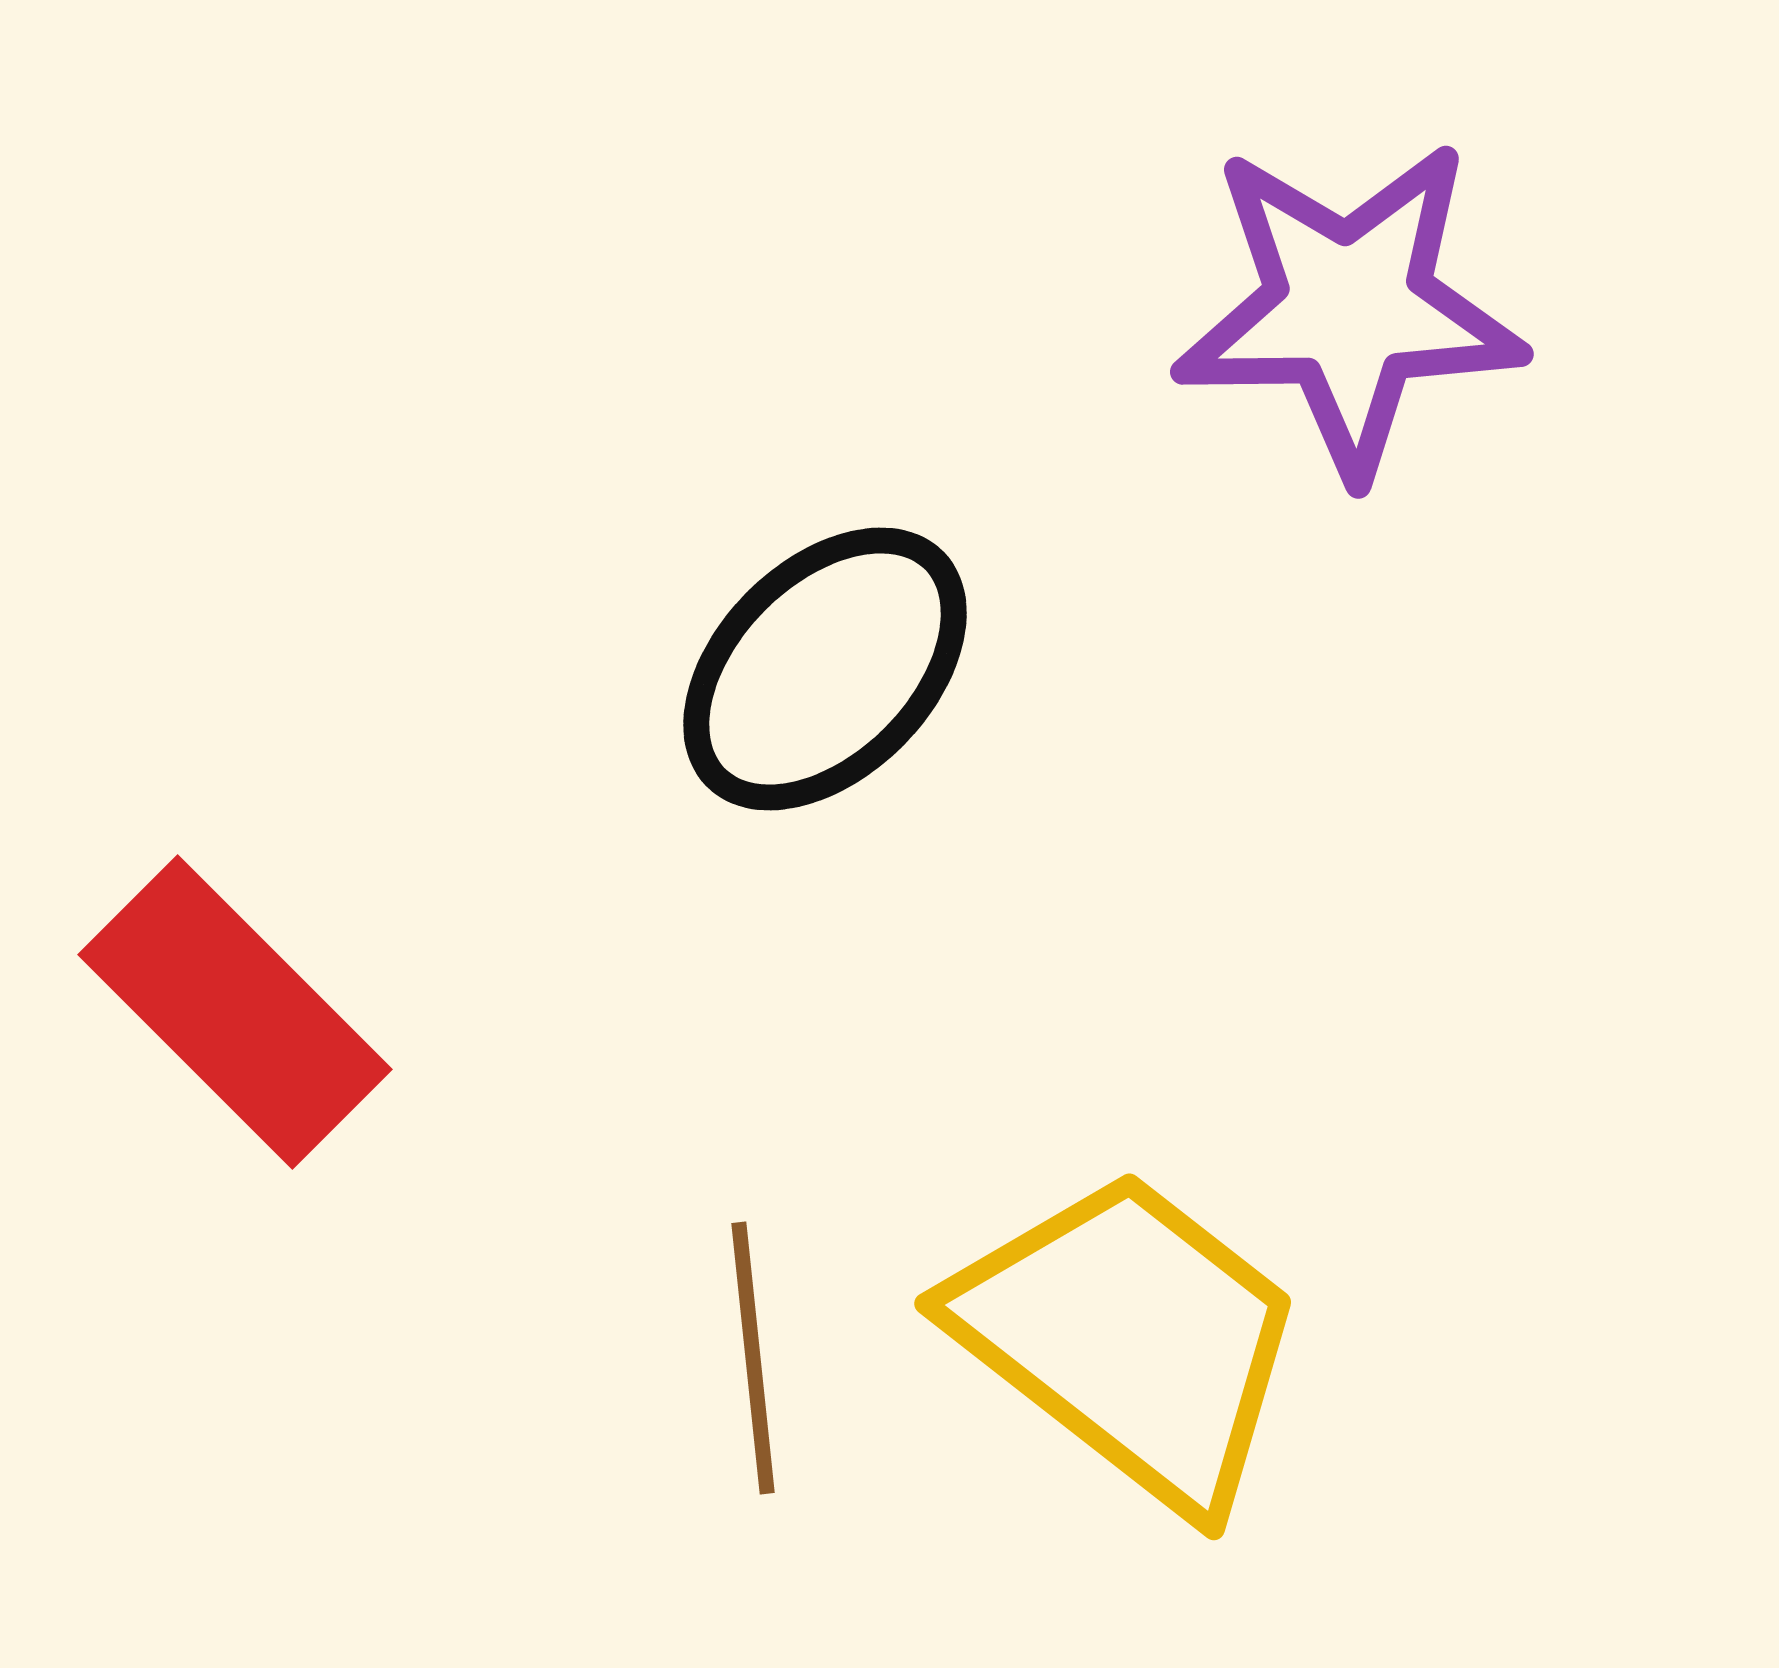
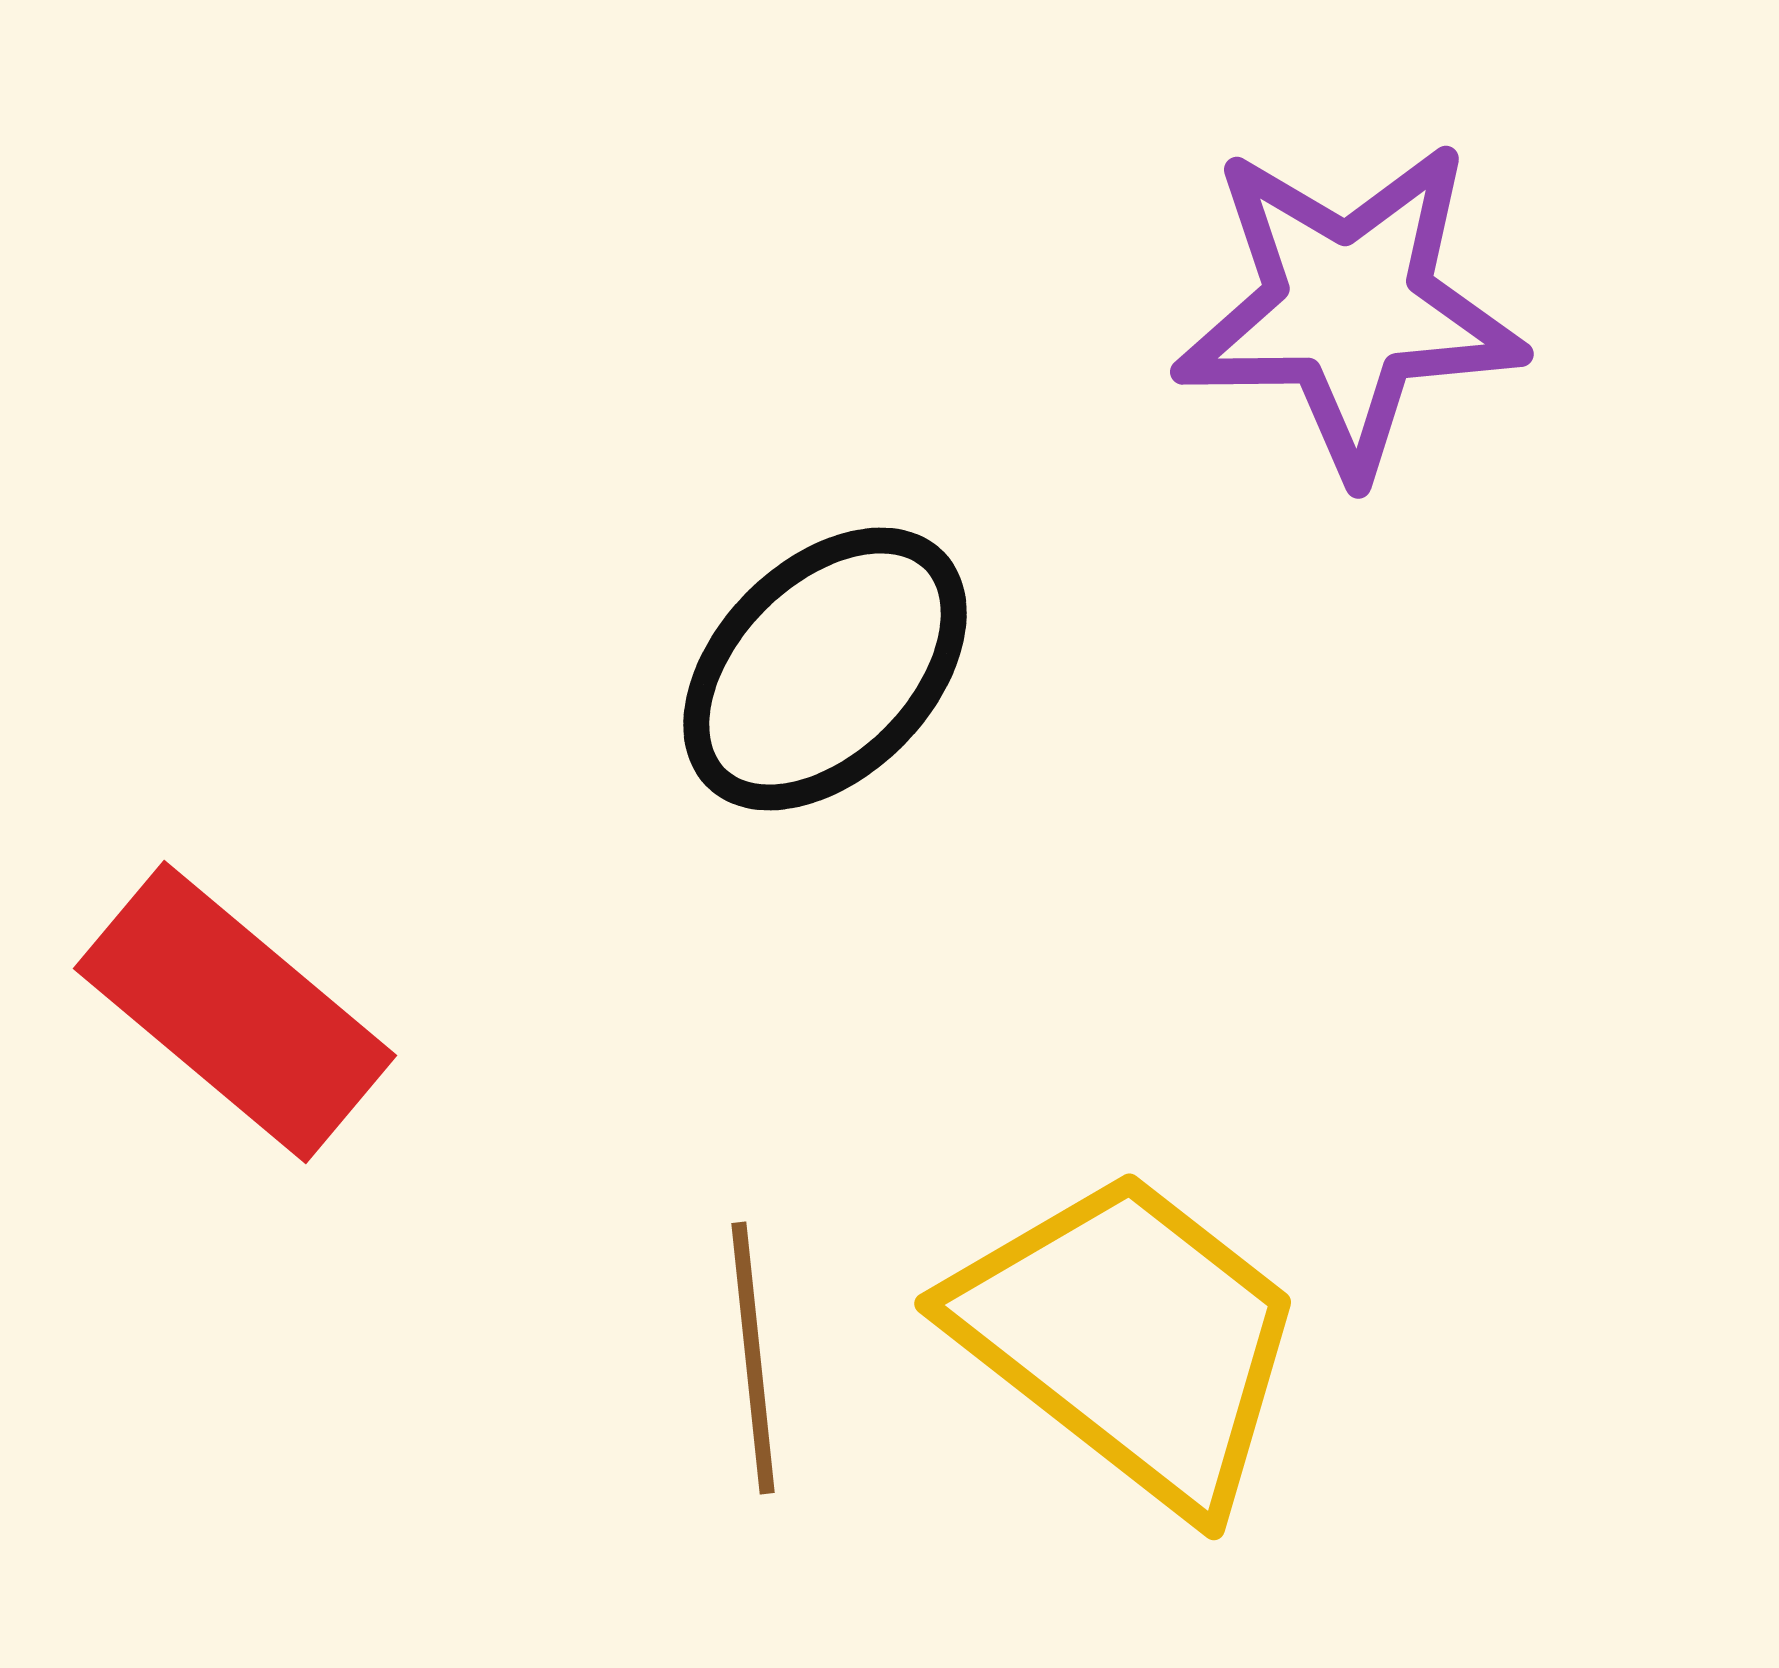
red rectangle: rotated 5 degrees counterclockwise
